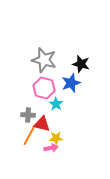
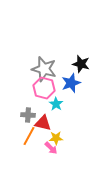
gray star: moved 9 px down
red triangle: moved 1 px right, 1 px up
pink arrow: rotated 56 degrees clockwise
